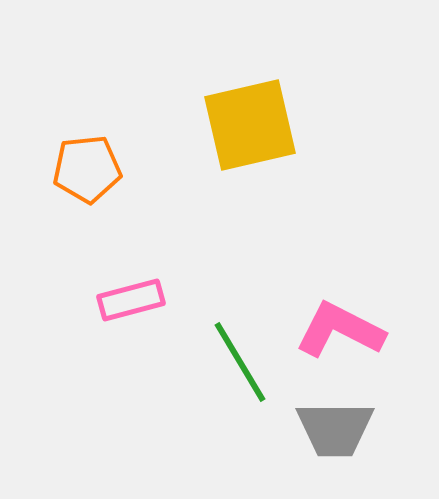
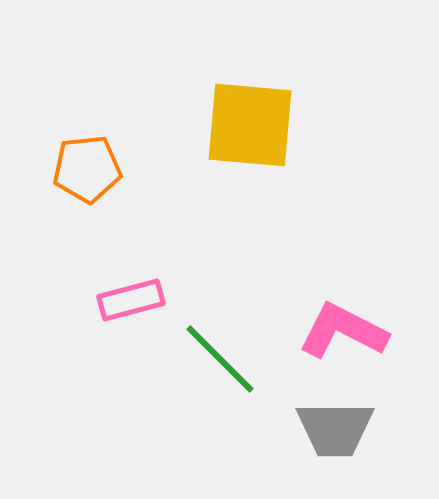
yellow square: rotated 18 degrees clockwise
pink L-shape: moved 3 px right, 1 px down
green line: moved 20 px left, 3 px up; rotated 14 degrees counterclockwise
